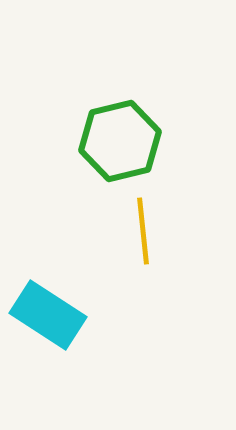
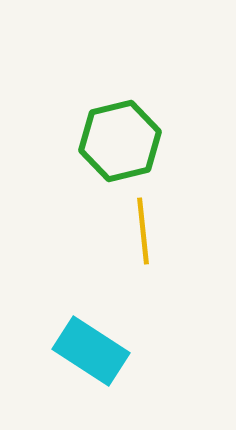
cyan rectangle: moved 43 px right, 36 px down
